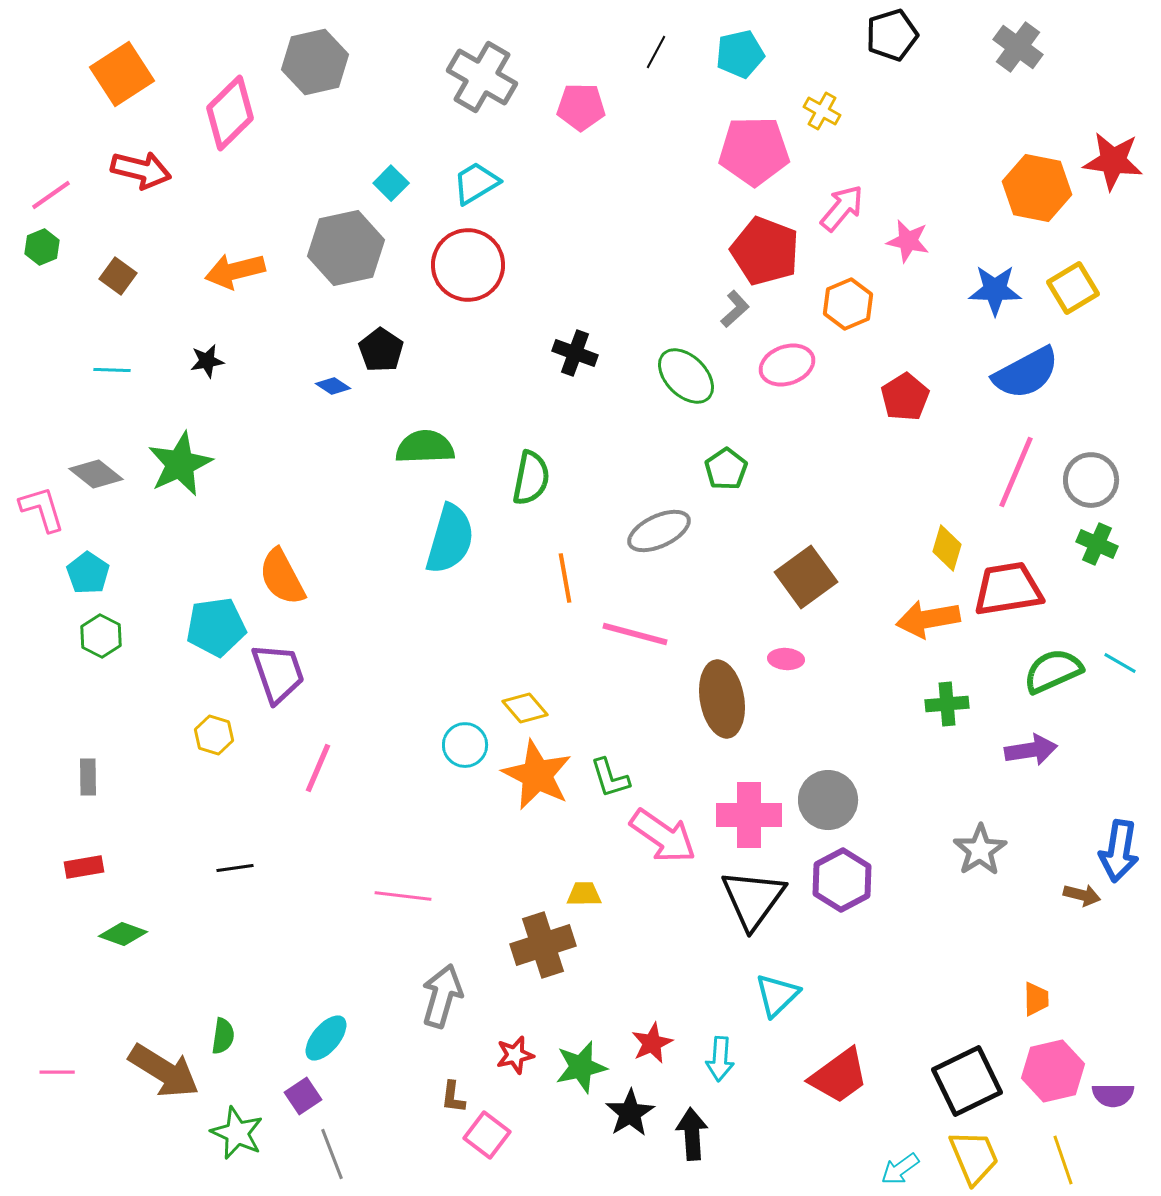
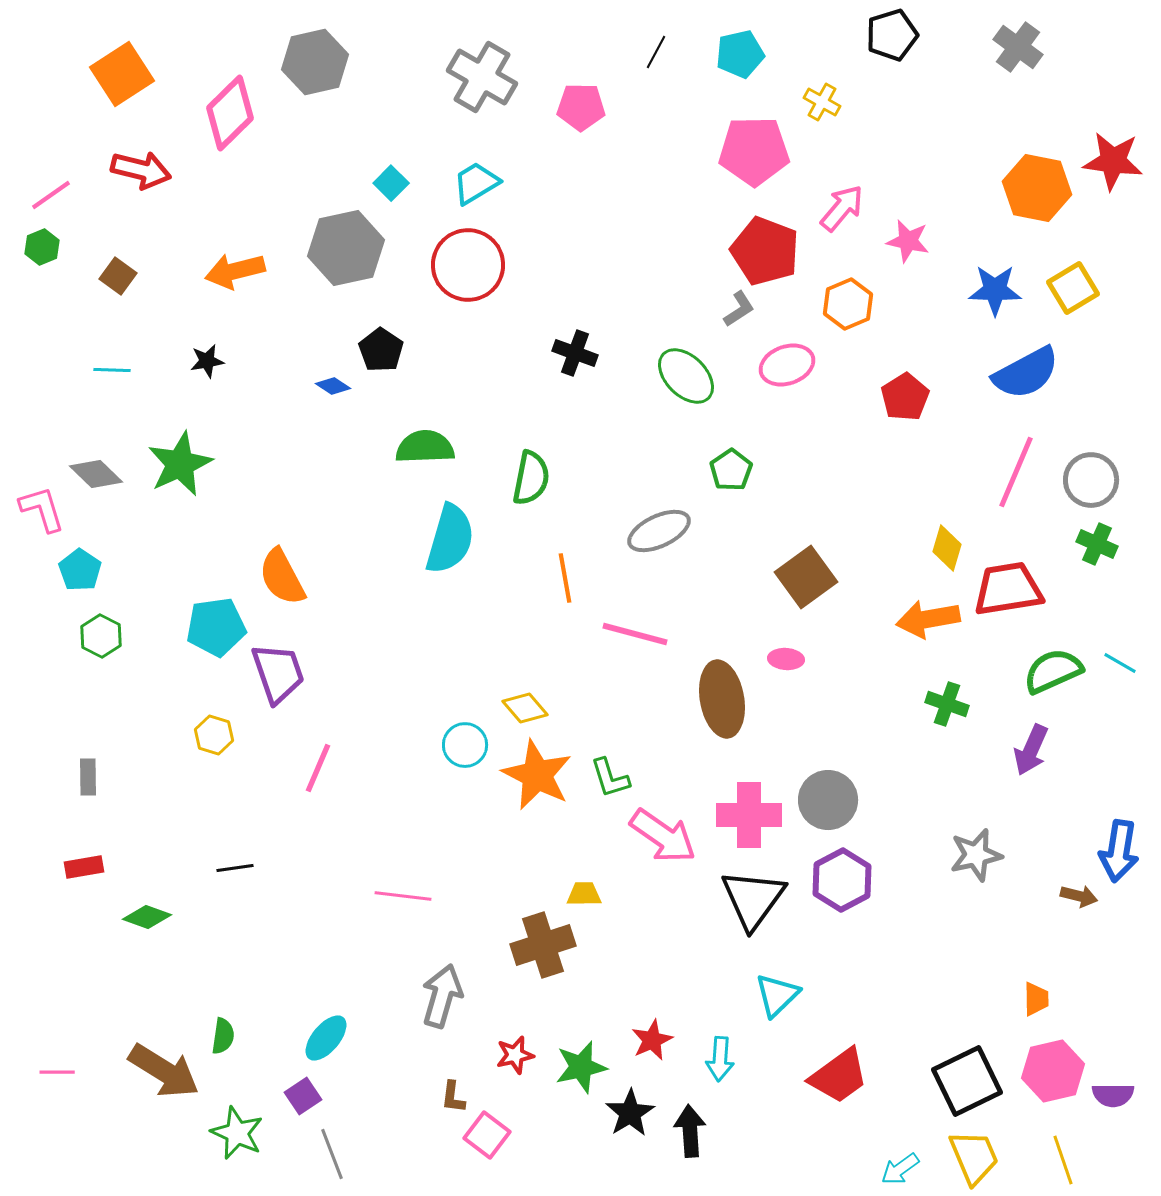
yellow cross at (822, 111): moved 9 px up
gray L-shape at (735, 309): moved 4 px right; rotated 9 degrees clockwise
green pentagon at (726, 469): moved 5 px right, 1 px down
gray diamond at (96, 474): rotated 6 degrees clockwise
cyan pentagon at (88, 573): moved 8 px left, 3 px up
green cross at (947, 704): rotated 24 degrees clockwise
purple arrow at (1031, 750): rotated 123 degrees clockwise
gray star at (980, 850): moved 4 px left, 5 px down; rotated 20 degrees clockwise
brown arrow at (1082, 895): moved 3 px left, 1 px down
green diamond at (123, 934): moved 24 px right, 17 px up
red star at (652, 1043): moved 3 px up
black arrow at (692, 1134): moved 2 px left, 3 px up
